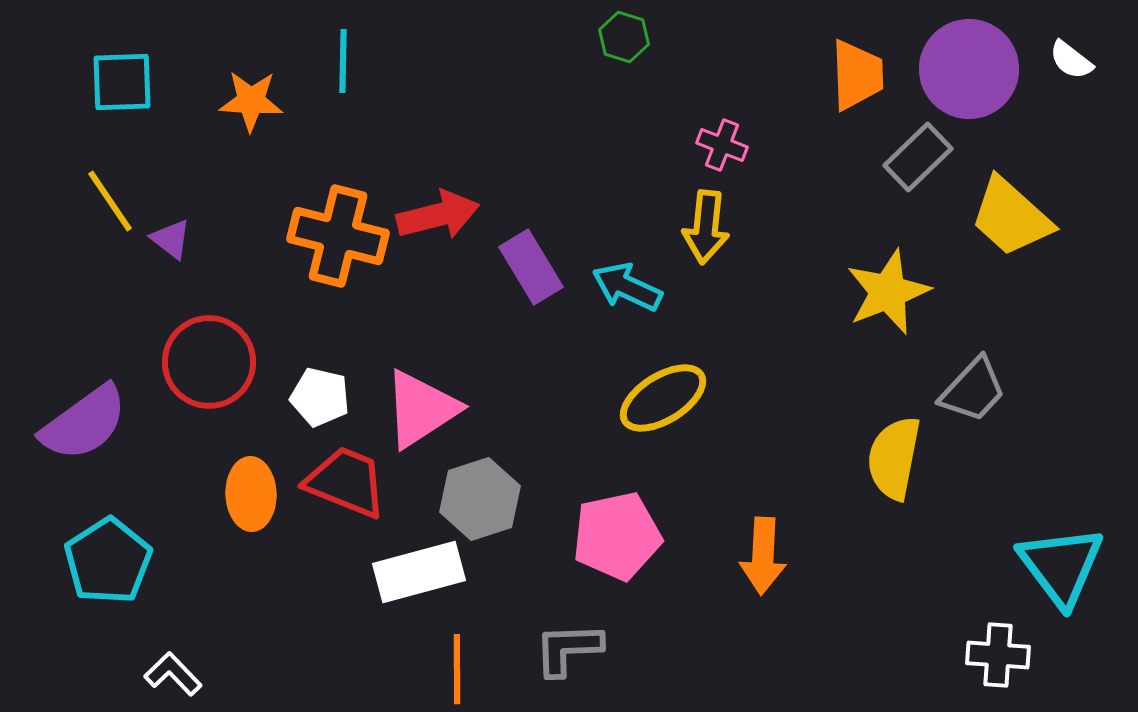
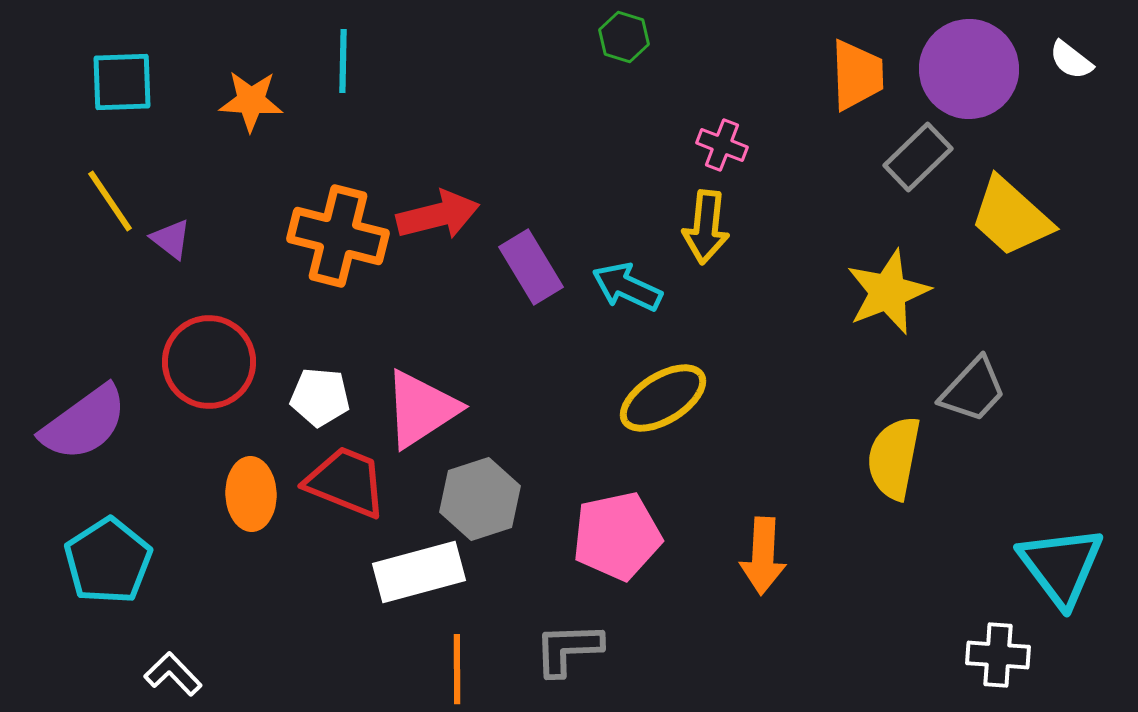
white pentagon: rotated 8 degrees counterclockwise
